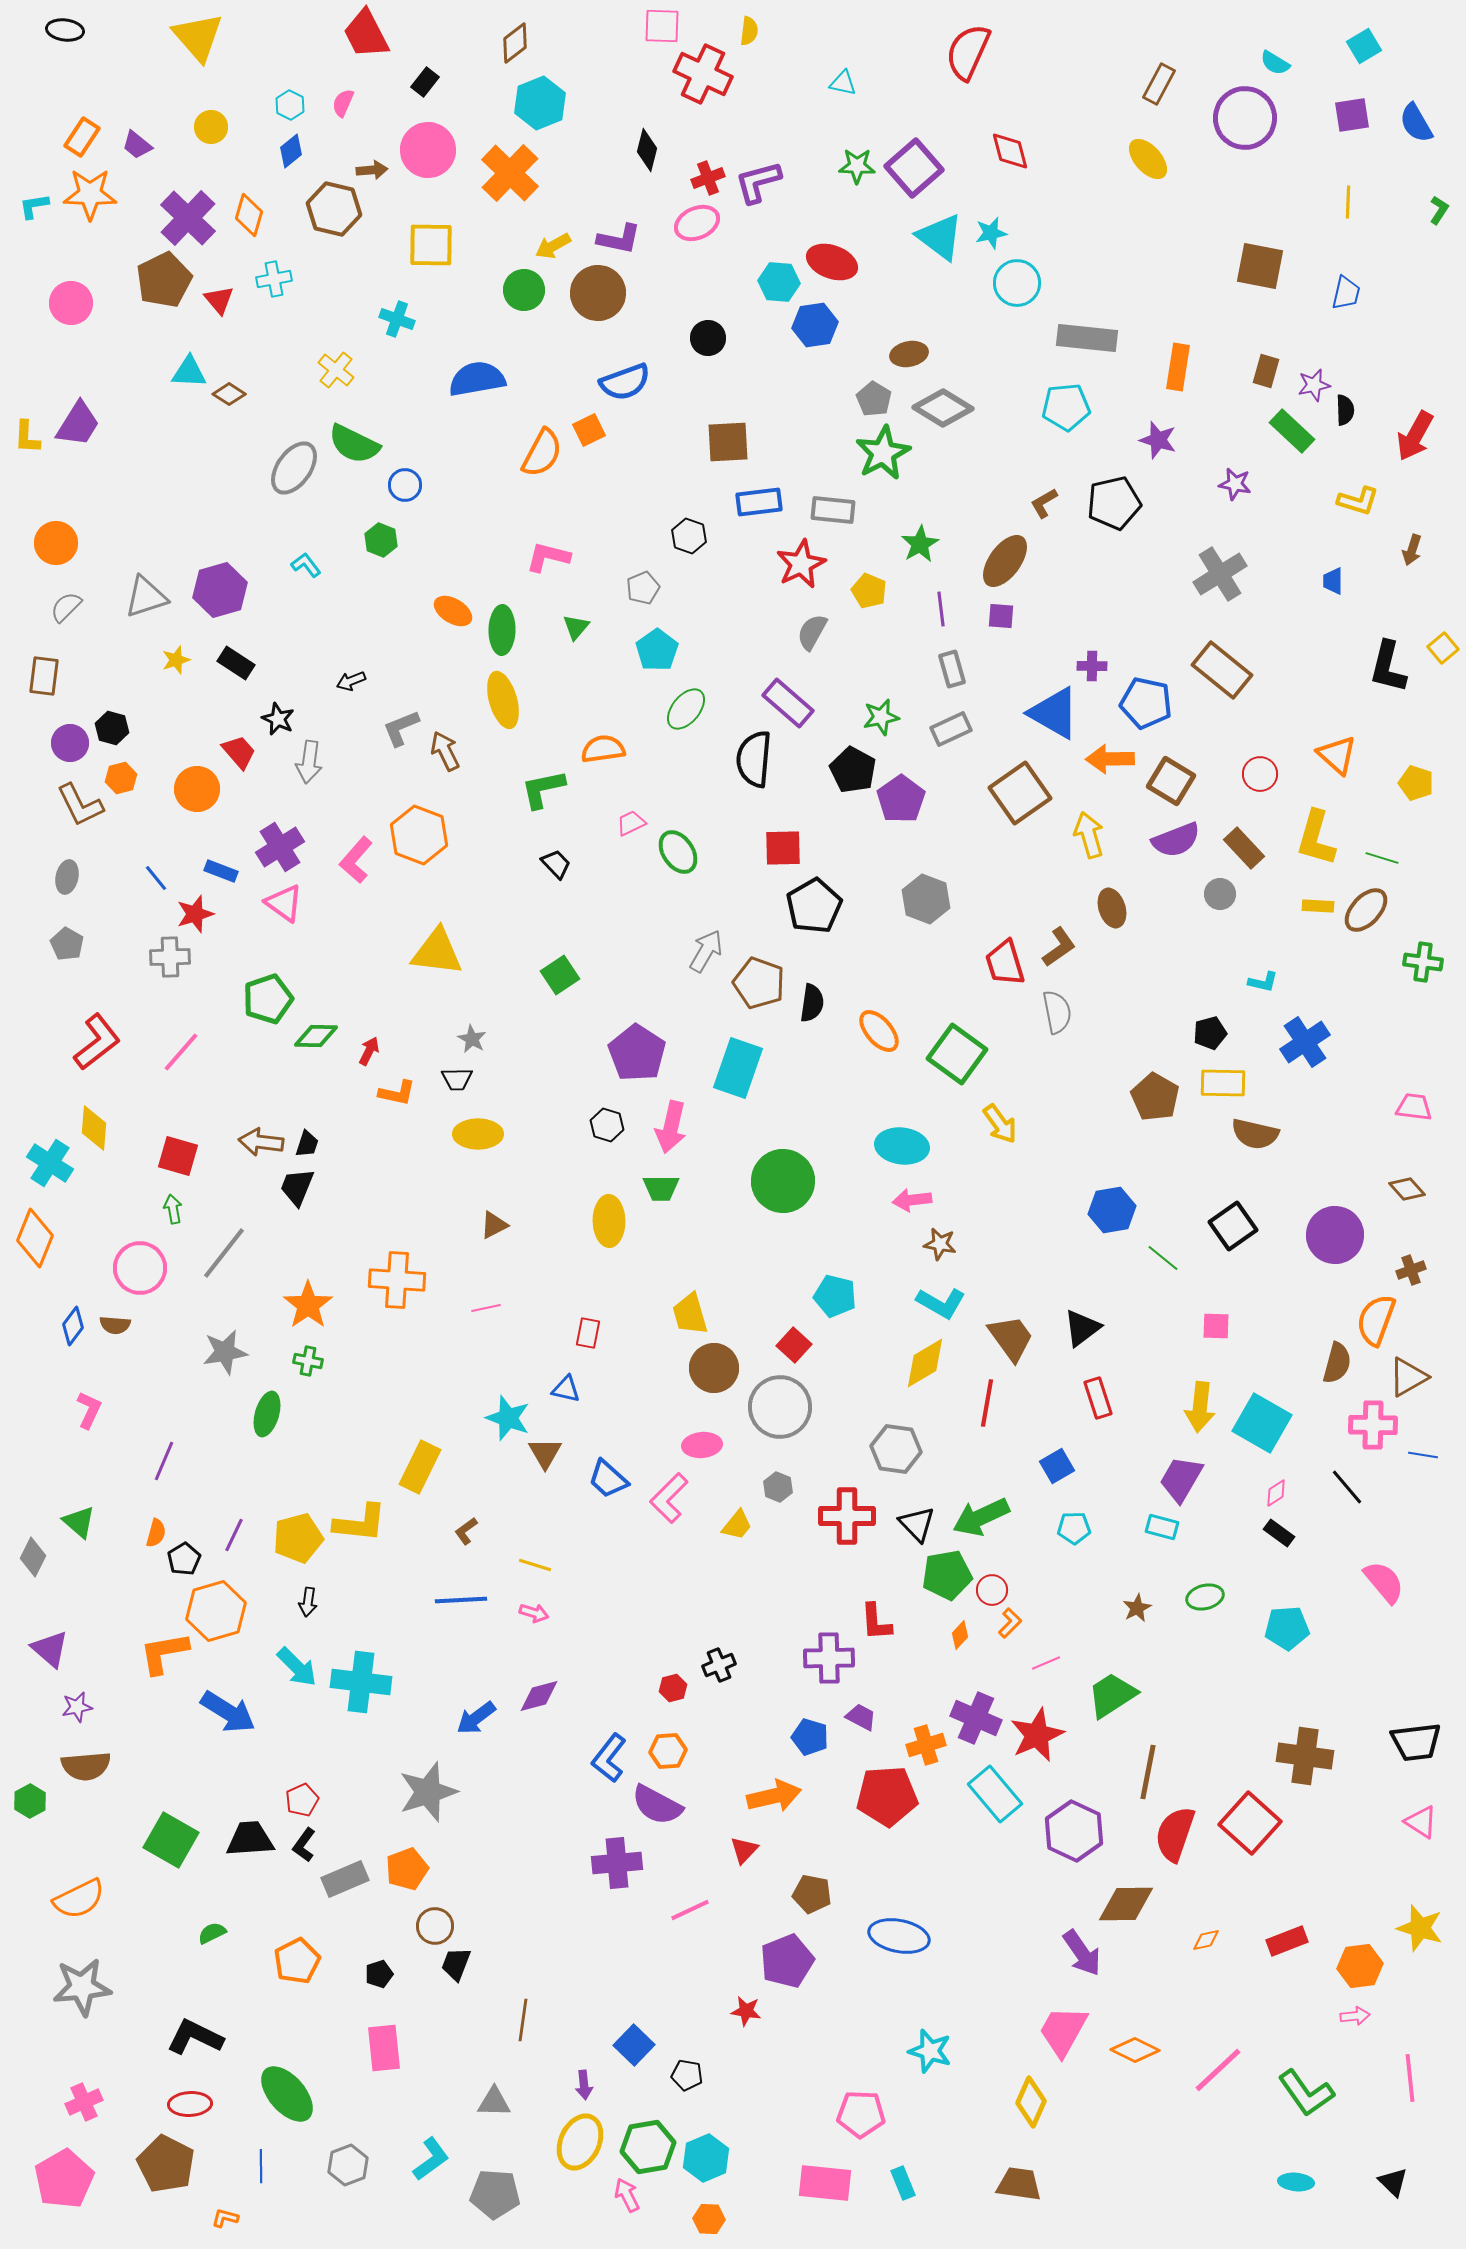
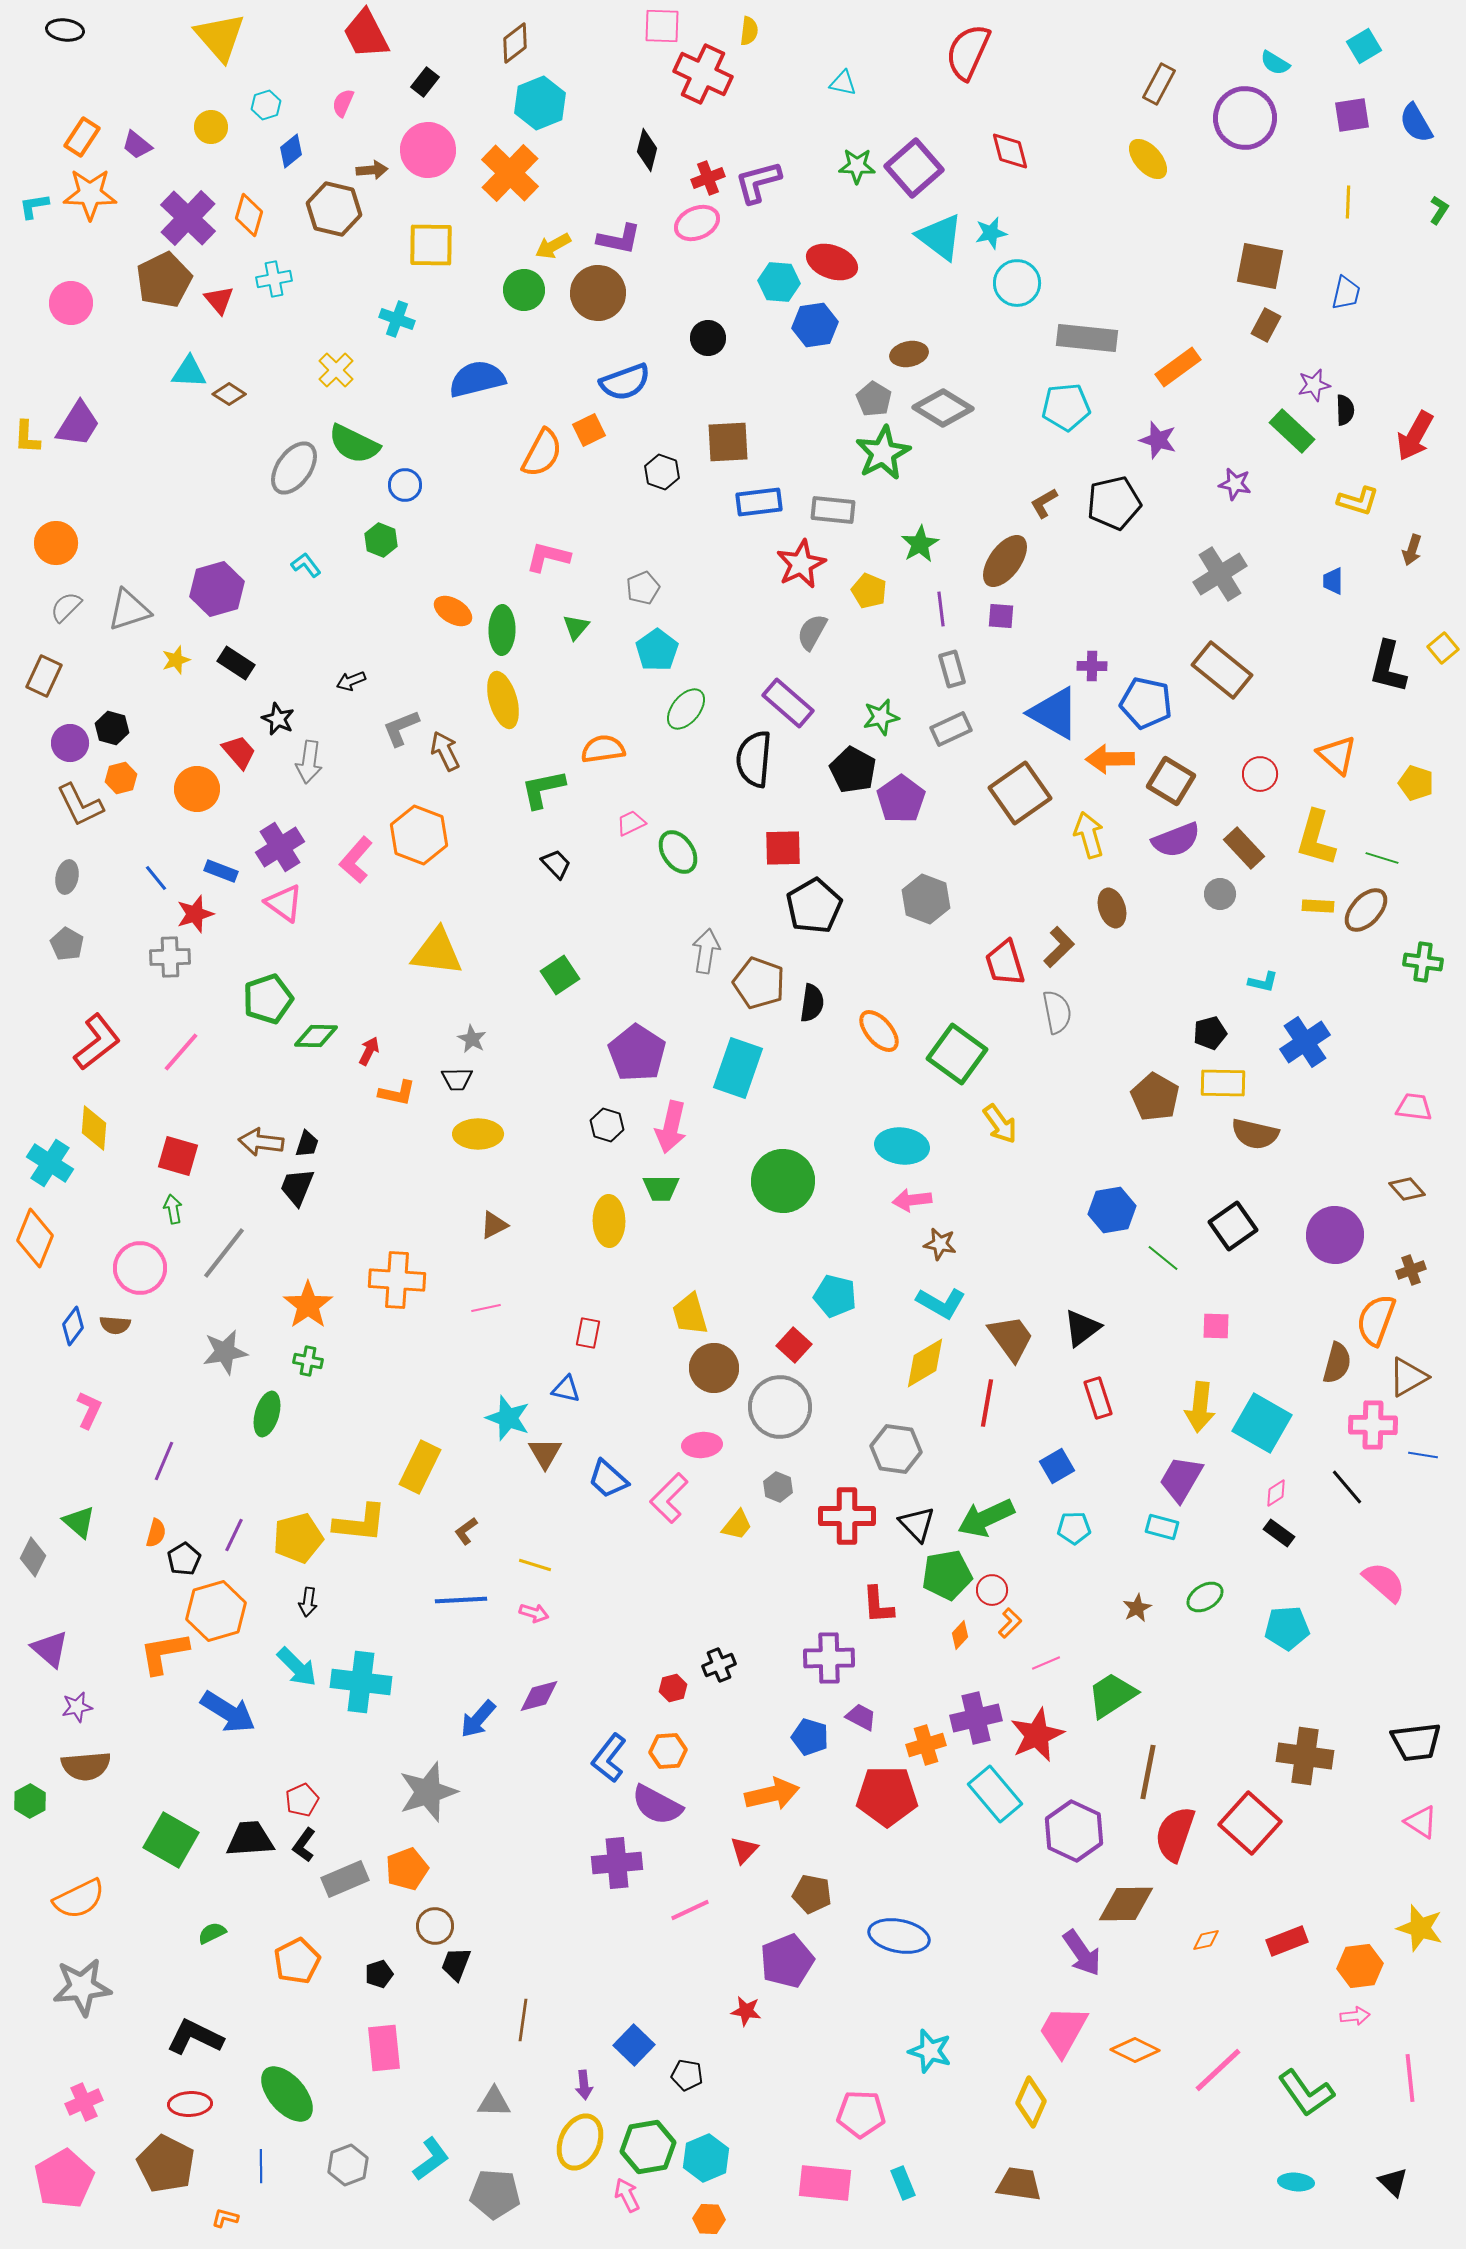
yellow triangle at (198, 37): moved 22 px right
cyan hexagon at (290, 105): moved 24 px left; rotated 16 degrees clockwise
orange rectangle at (1178, 367): rotated 45 degrees clockwise
yellow cross at (336, 370): rotated 6 degrees clockwise
brown rectangle at (1266, 371): moved 46 px up; rotated 12 degrees clockwise
blue semicircle at (477, 379): rotated 4 degrees counterclockwise
black hexagon at (689, 536): moved 27 px left, 64 px up
purple hexagon at (220, 590): moved 3 px left, 1 px up
gray triangle at (146, 597): moved 17 px left, 13 px down
brown rectangle at (44, 676): rotated 18 degrees clockwise
brown L-shape at (1059, 947): rotated 9 degrees counterclockwise
gray arrow at (706, 951): rotated 21 degrees counterclockwise
green arrow at (981, 1517): moved 5 px right, 1 px down
pink semicircle at (1384, 1582): rotated 9 degrees counterclockwise
green ellipse at (1205, 1597): rotated 18 degrees counterclockwise
red L-shape at (876, 1622): moved 2 px right, 17 px up
blue arrow at (476, 1718): moved 2 px right, 1 px down; rotated 12 degrees counterclockwise
purple cross at (976, 1718): rotated 36 degrees counterclockwise
orange arrow at (774, 1796): moved 2 px left, 2 px up
red pentagon at (887, 1796): rotated 4 degrees clockwise
